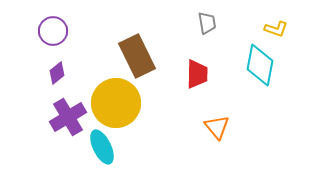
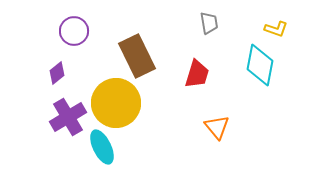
gray trapezoid: moved 2 px right
purple circle: moved 21 px right
red trapezoid: rotated 16 degrees clockwise
